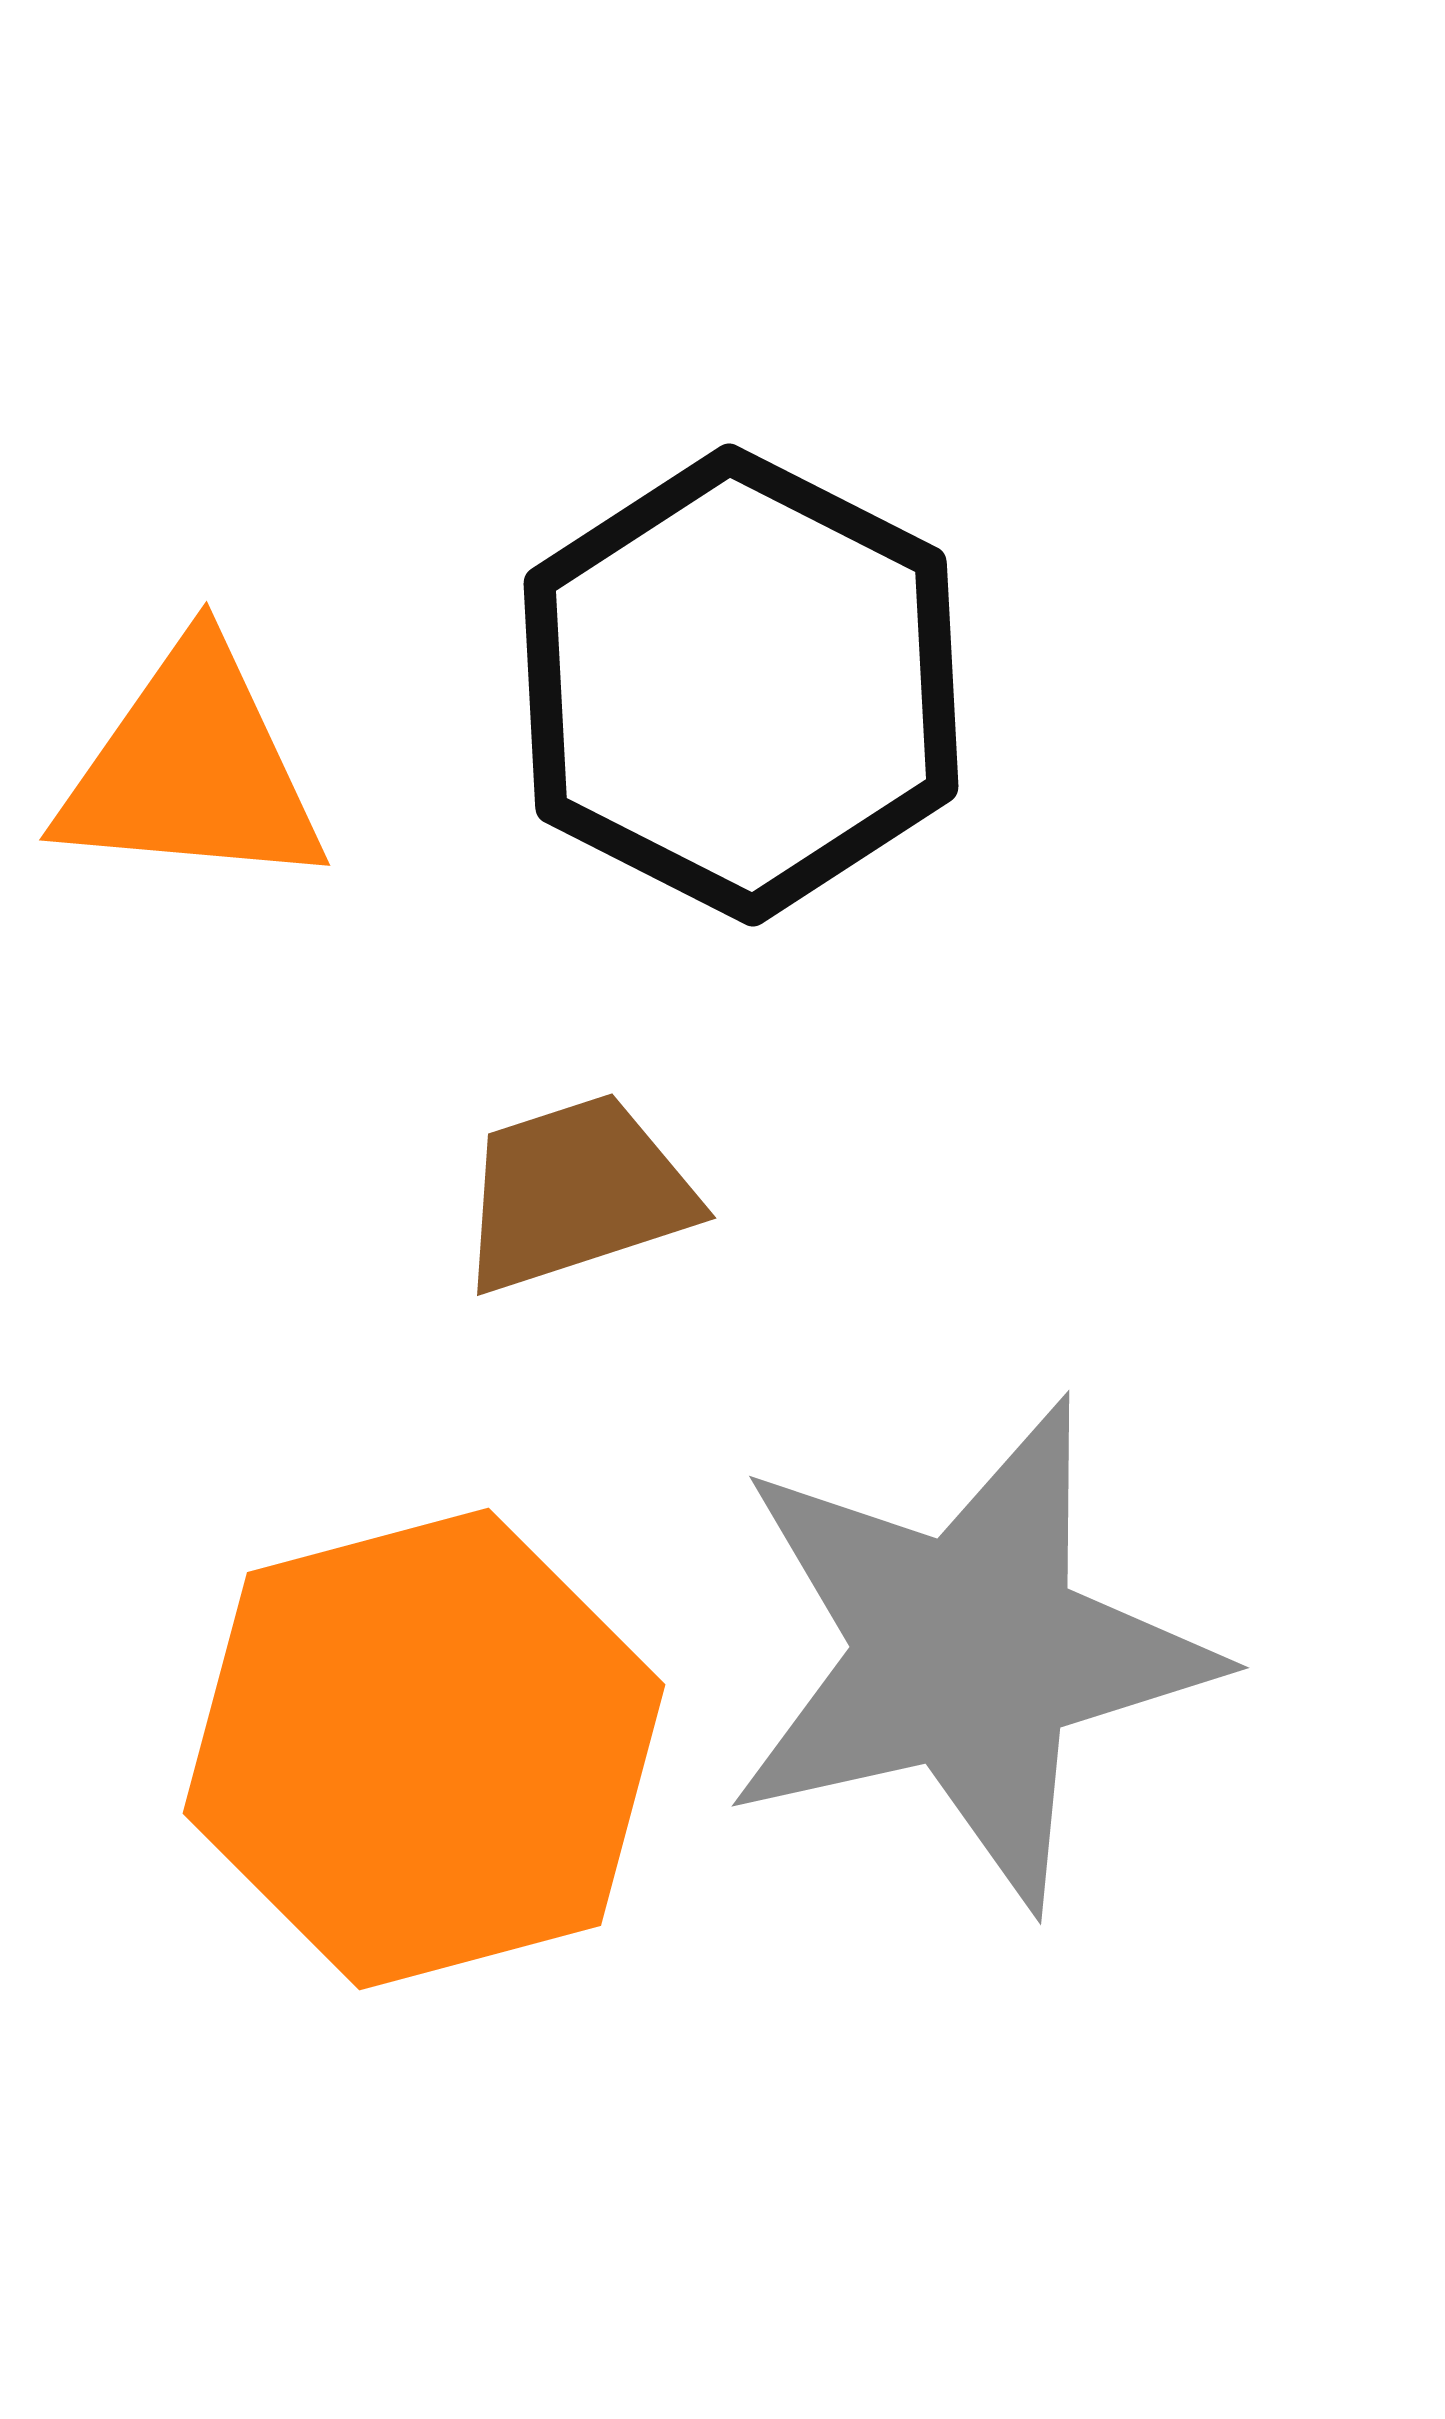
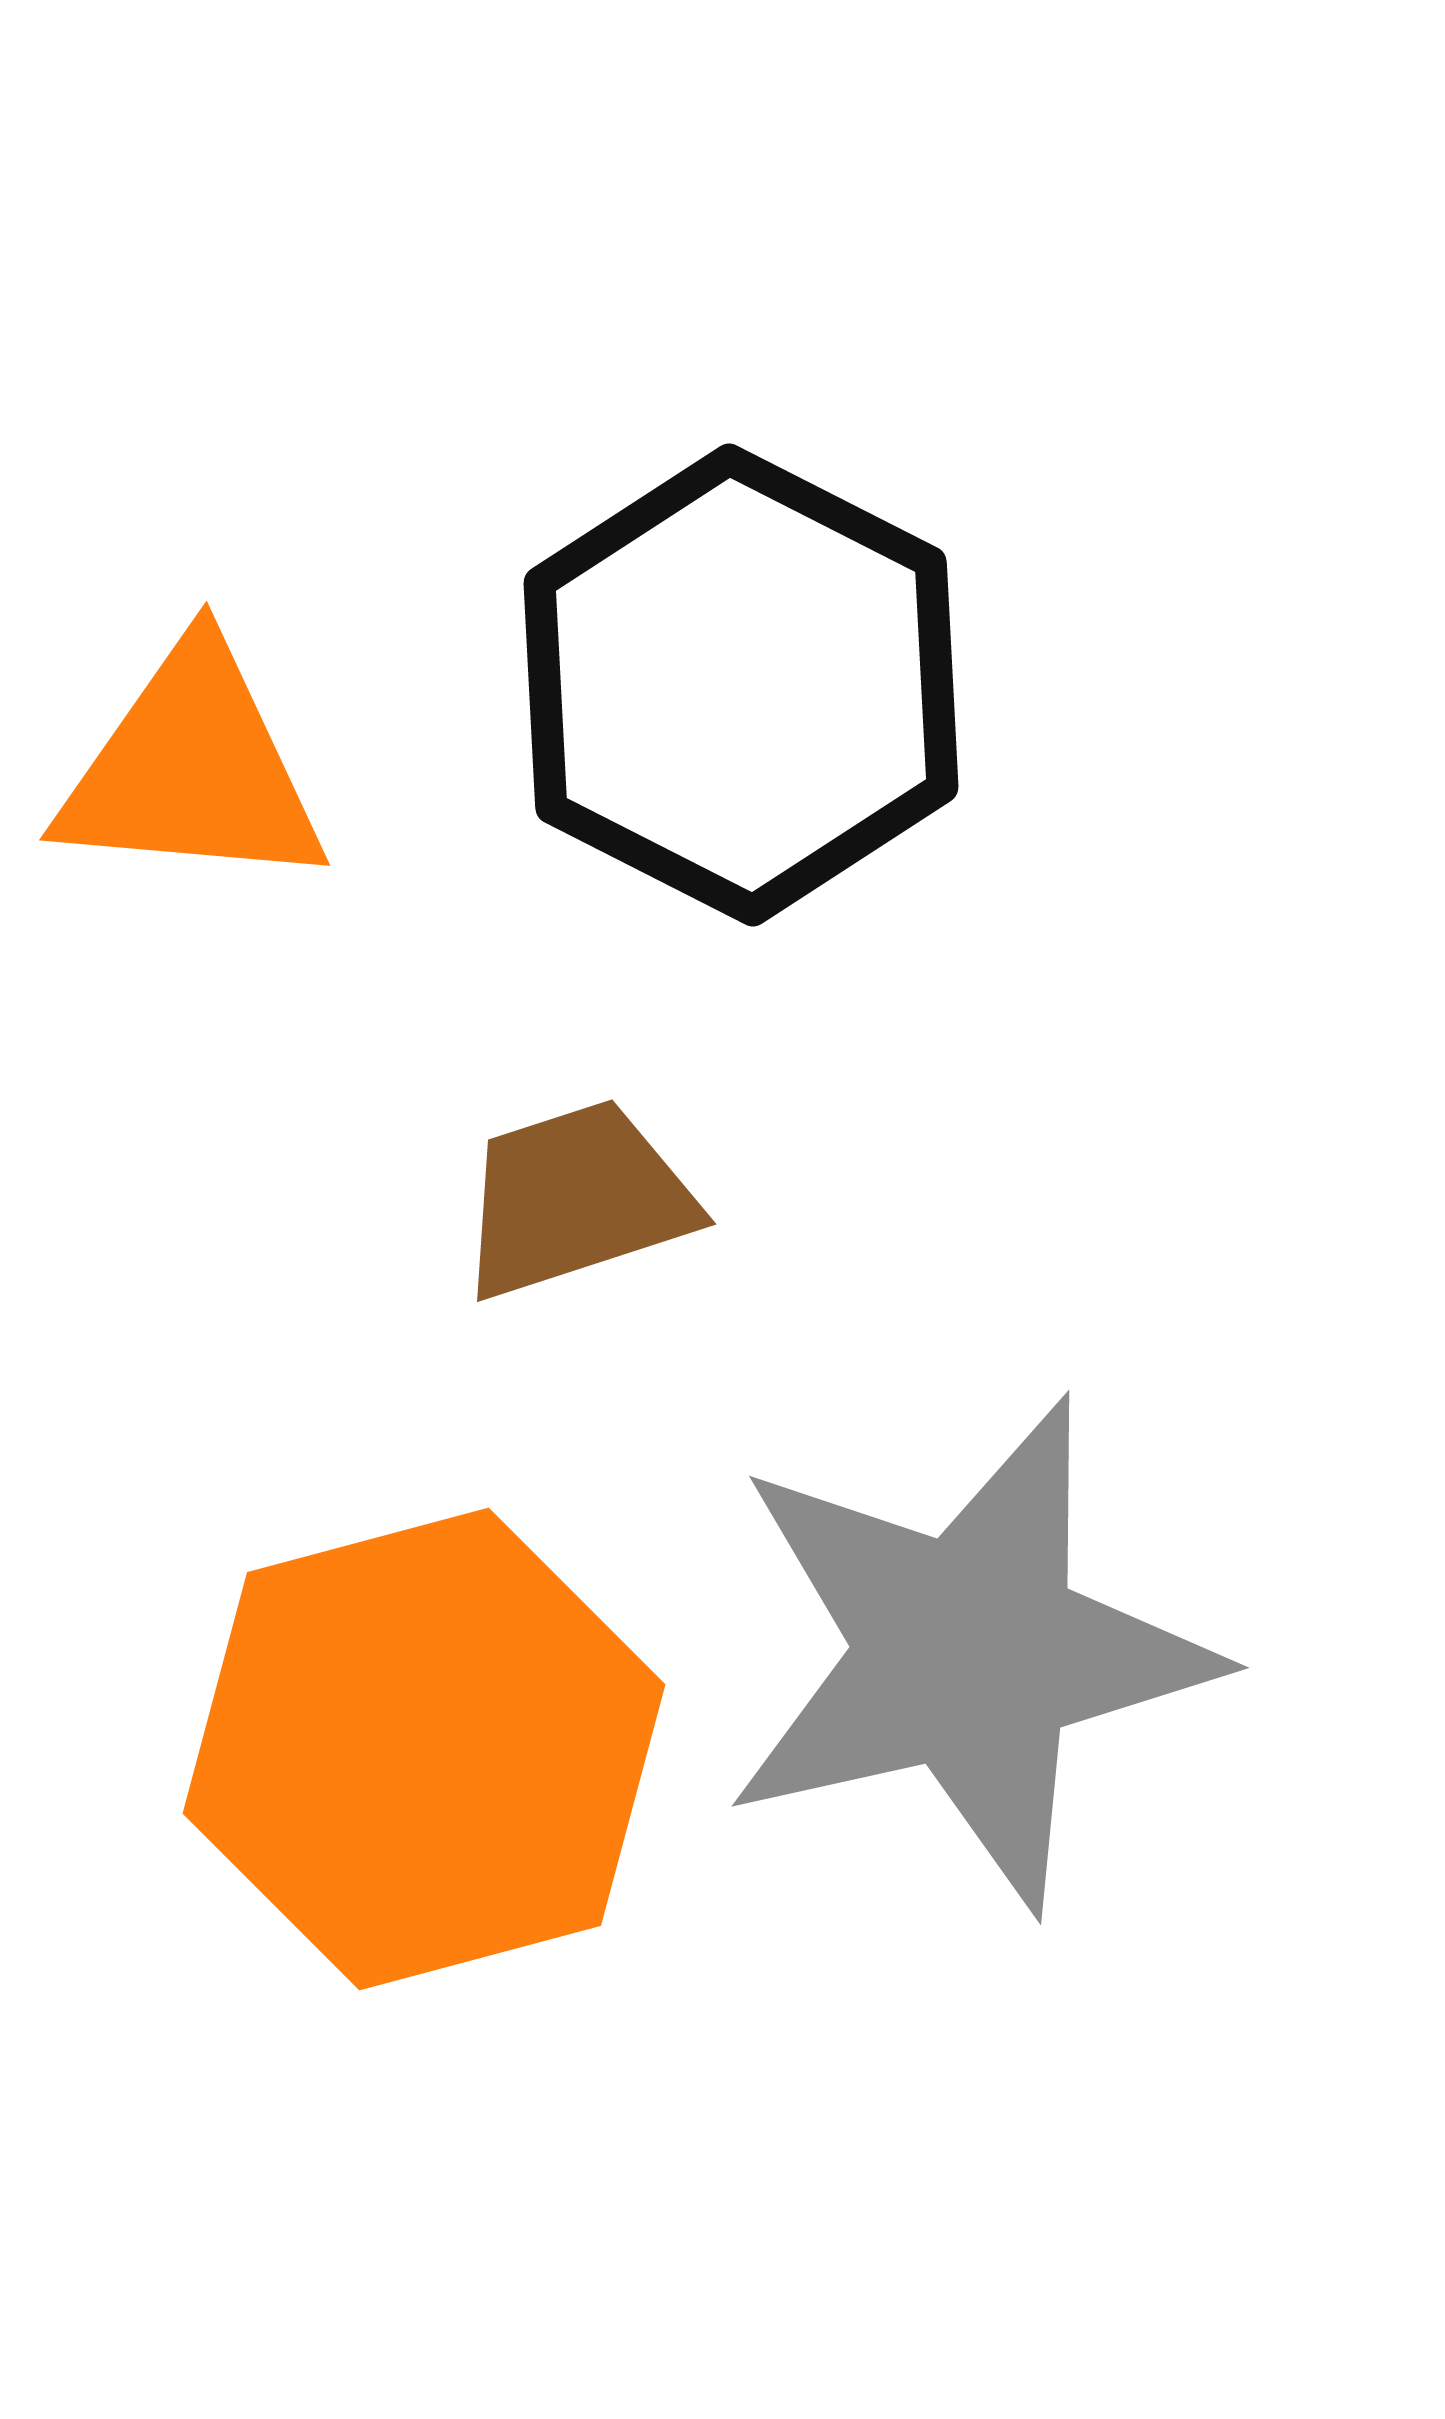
brown trapezoid: moved 6 px down
